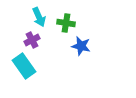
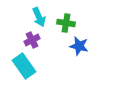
blue star: moved 2 px left
